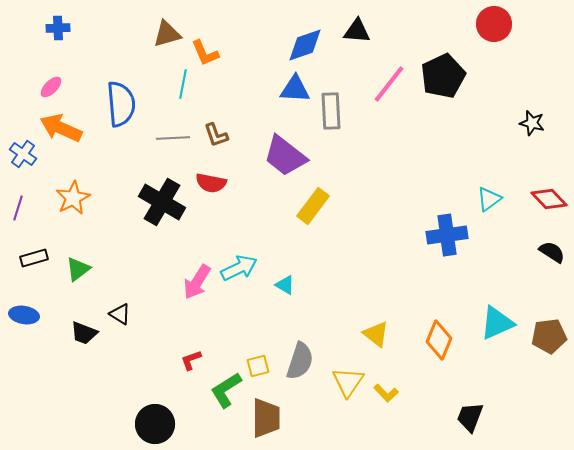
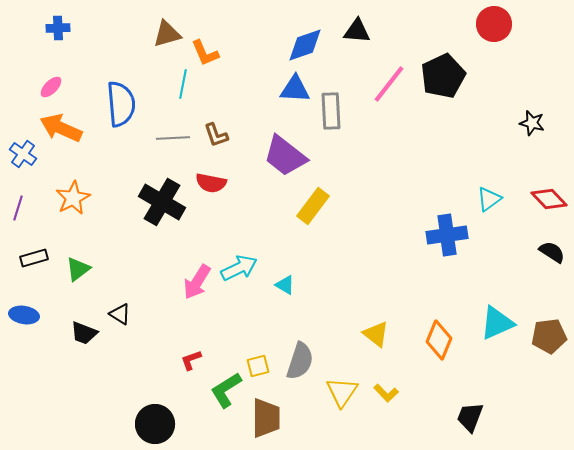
yellow triangle at (348, 382): moved 6 px left, 10 px down
